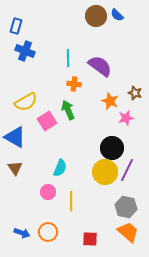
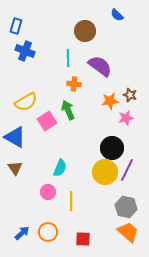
brown circle: moved 11 px left, 15 px down
brown star: moved 5 px left, 2 px down
orange star: rotated 30 degrees counterclockwise
blue arrow: rotated 63 degrees counterclockwise
red square: moved 7 px left
